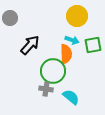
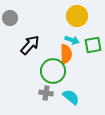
gray cross: moved 4 px down
